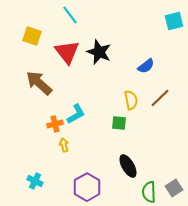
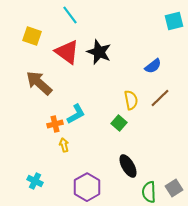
red triangle: rotated 16 degrees counterclockwise
blue semicircle: moved 7 px right
green square: rotated 35 degrees clockwise
